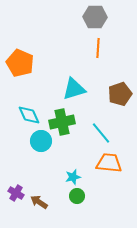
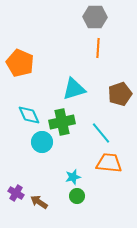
cyan circle: moved 1 px right, 1 px down
